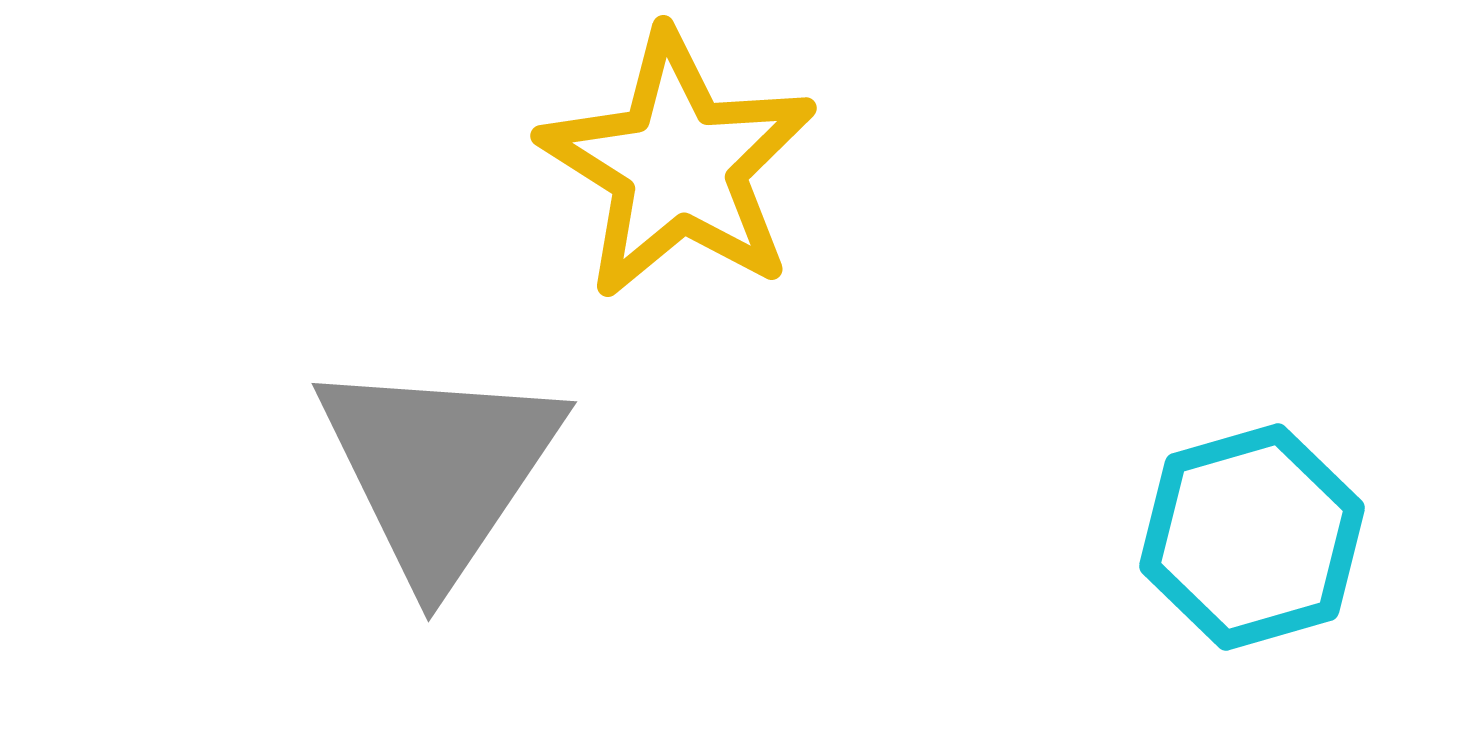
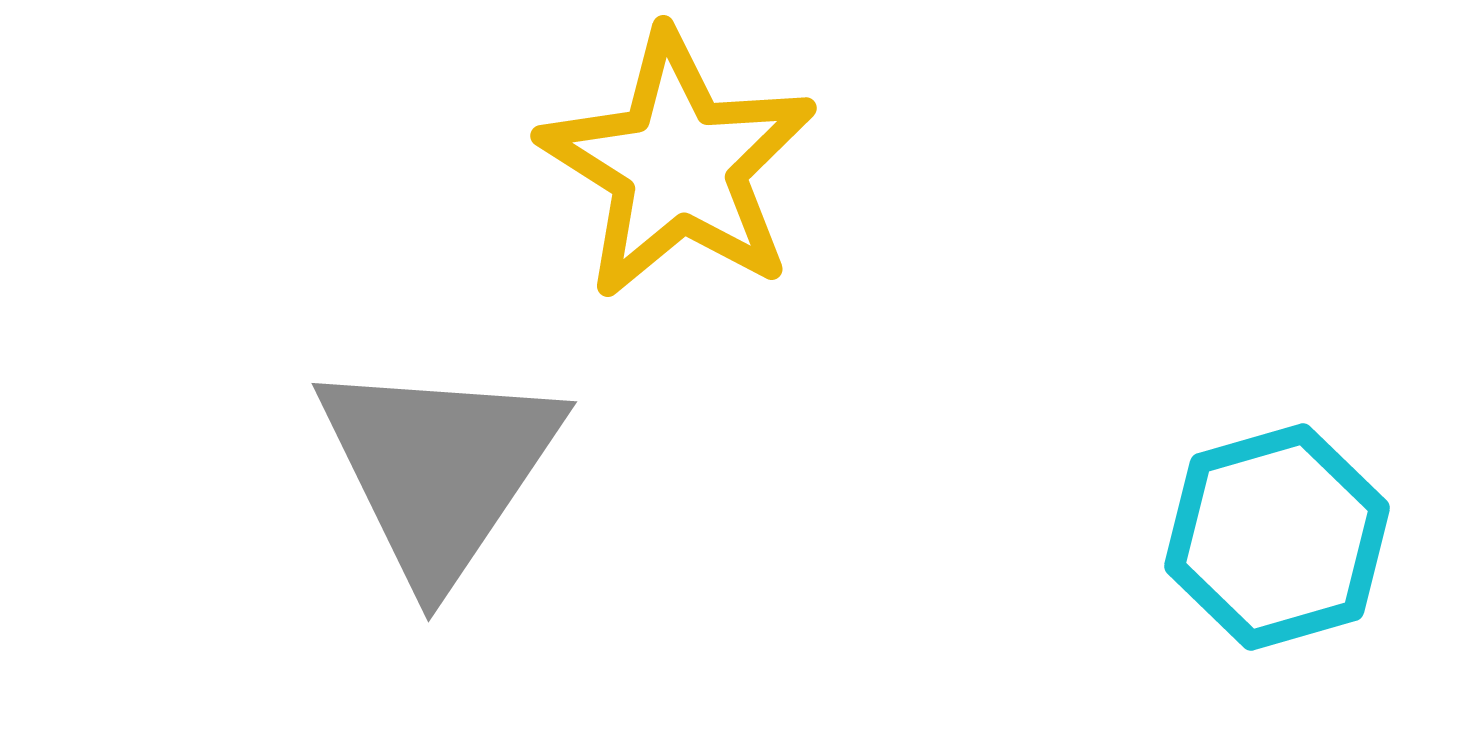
cyan hexagon: moved 25 px right
